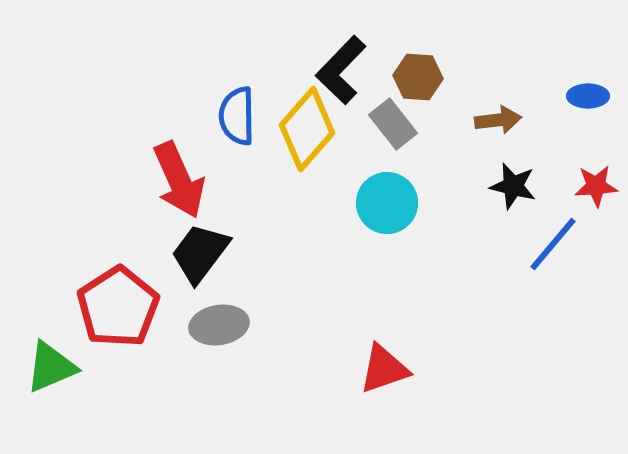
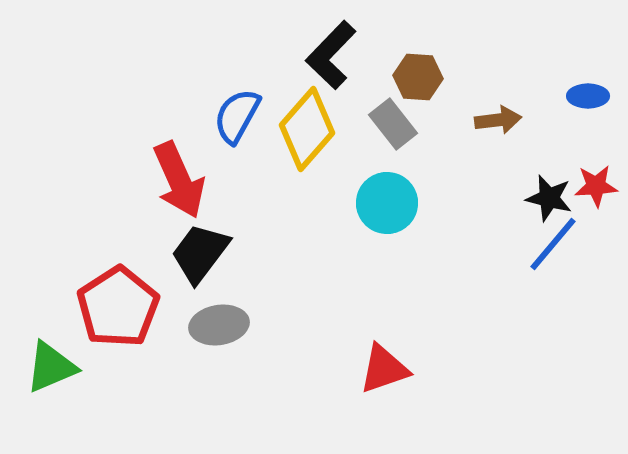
black L-shape: moved 10 px left, 15 px up
blue semicircle: rotated 30 degrees clockwise
black star: moved 36 px right, 12 px down
